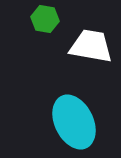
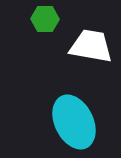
green hexagon: rotated 8 degrees counterclockwise
